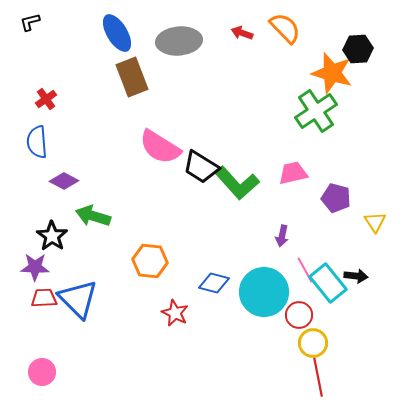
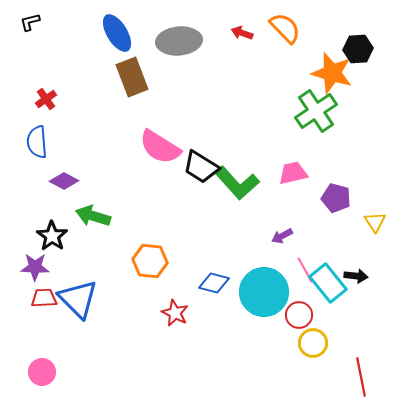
purple arrow: rotated 50 degrees clockwise
red line: moved 43 px right
